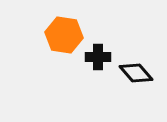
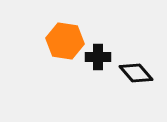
orange hexagon: moved 1 px right, 6 px down
